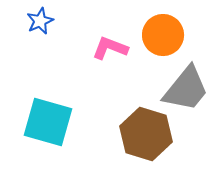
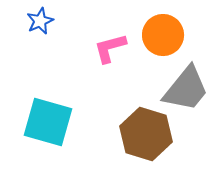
pink L-shape: rotated 36 degrees counterclockwise
